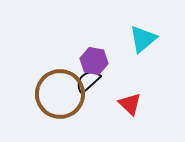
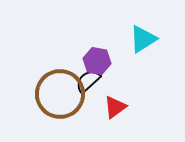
cyan triangle: rotated 8 degrees clockwise
purple hexagon: moved 3 px right
red triangle: moved 15 px left, 3 px down; rotated 40 degrees clockwise
